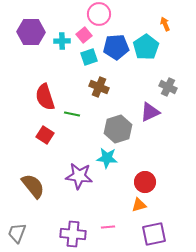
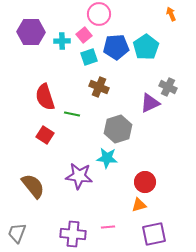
orange arrow: moved 6 px right, 10 px up
purple triangle: moved 9 px up
